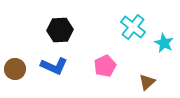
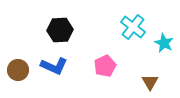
brown circle: moved 3 px right, 1 px down
brown triangle: moved 3 px right; rotated 18 degrees counterclockwise
